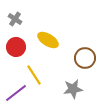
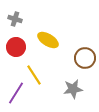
gray cross: rotated 16 degrees counterclockwise
purple line: rotated 20 degrees counterclockwise
